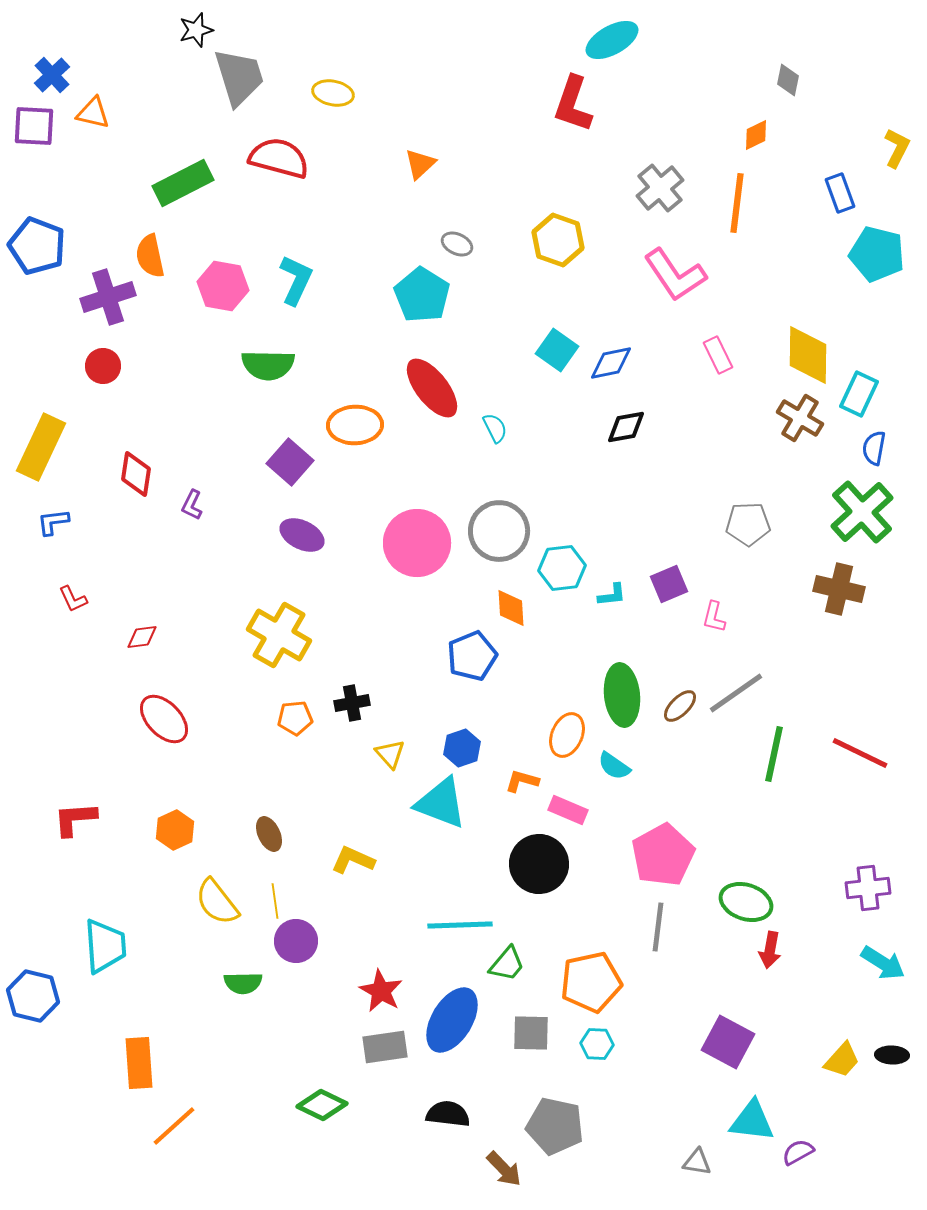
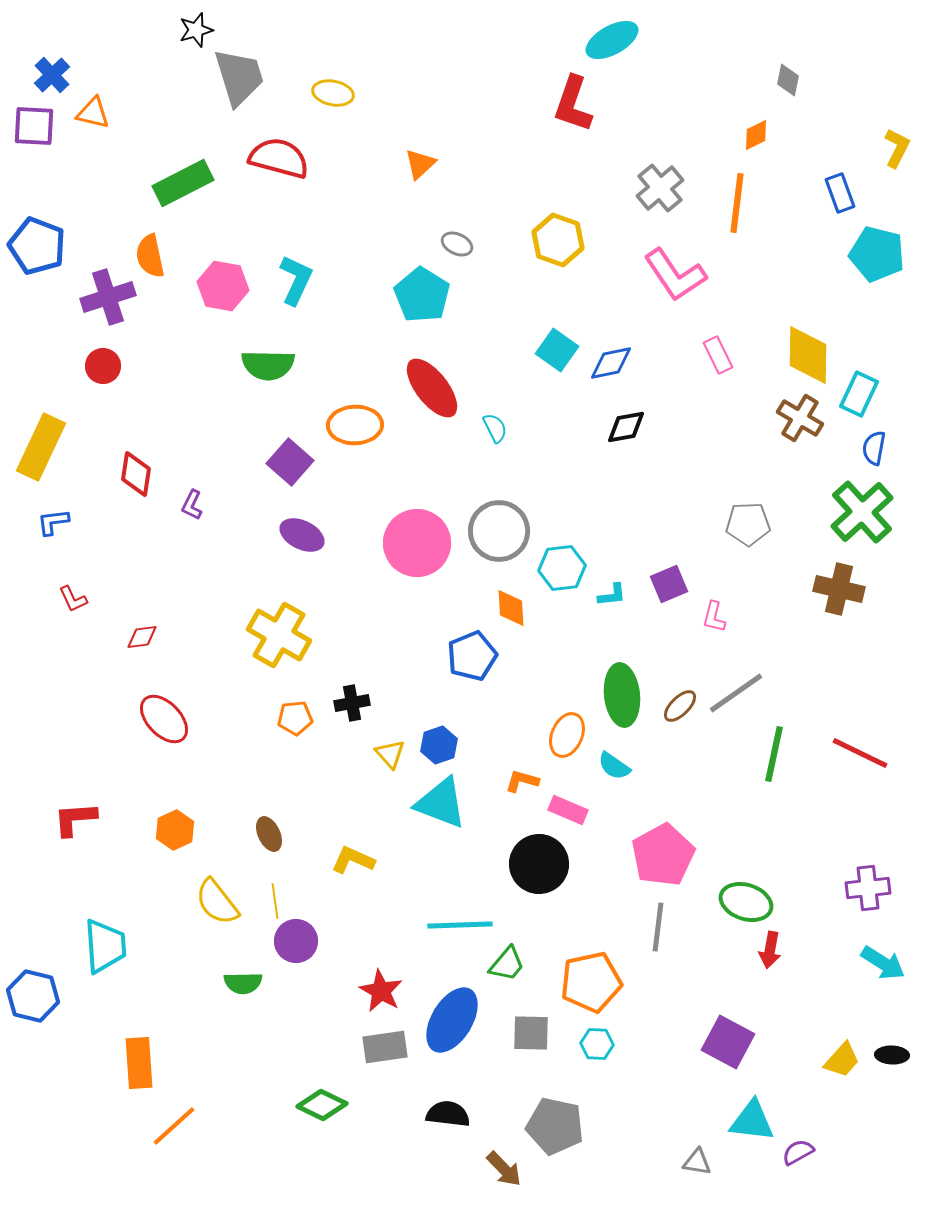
blue hexagon at (462, 748): moved 23 px left, 3 px up
